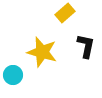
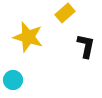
yellow star: moved 14 px left, 15 px up
cyan circle: moved 5 px down
